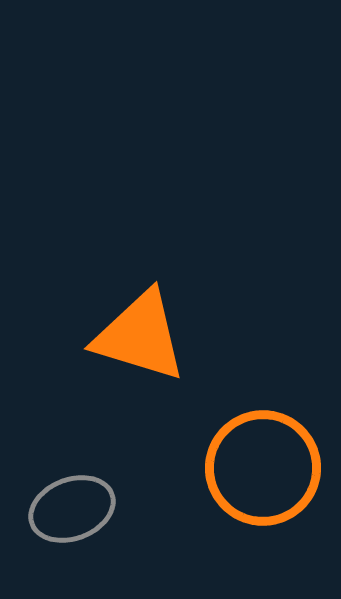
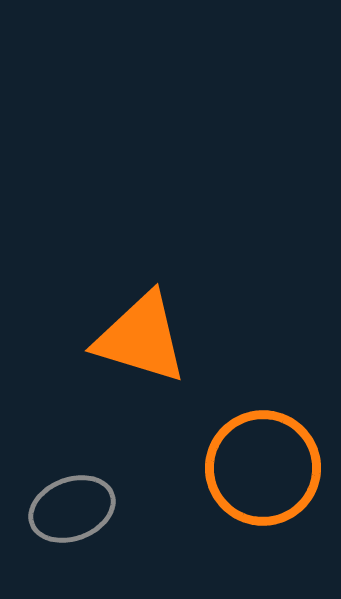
orange triangle: moved 1 px right, 2 px down
